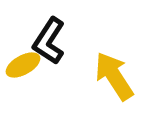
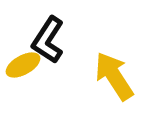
black L-shape: moved 1 px left, 1 px up
